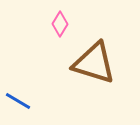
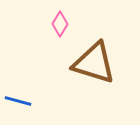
blue line: rotated 16 degrees counterclockwise
